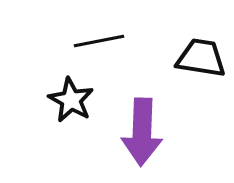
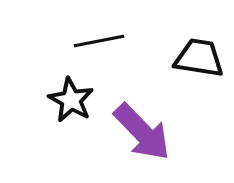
black trapezoid: moved 2 px left
purple arrow: rotated 46 degrees counterclockwise
